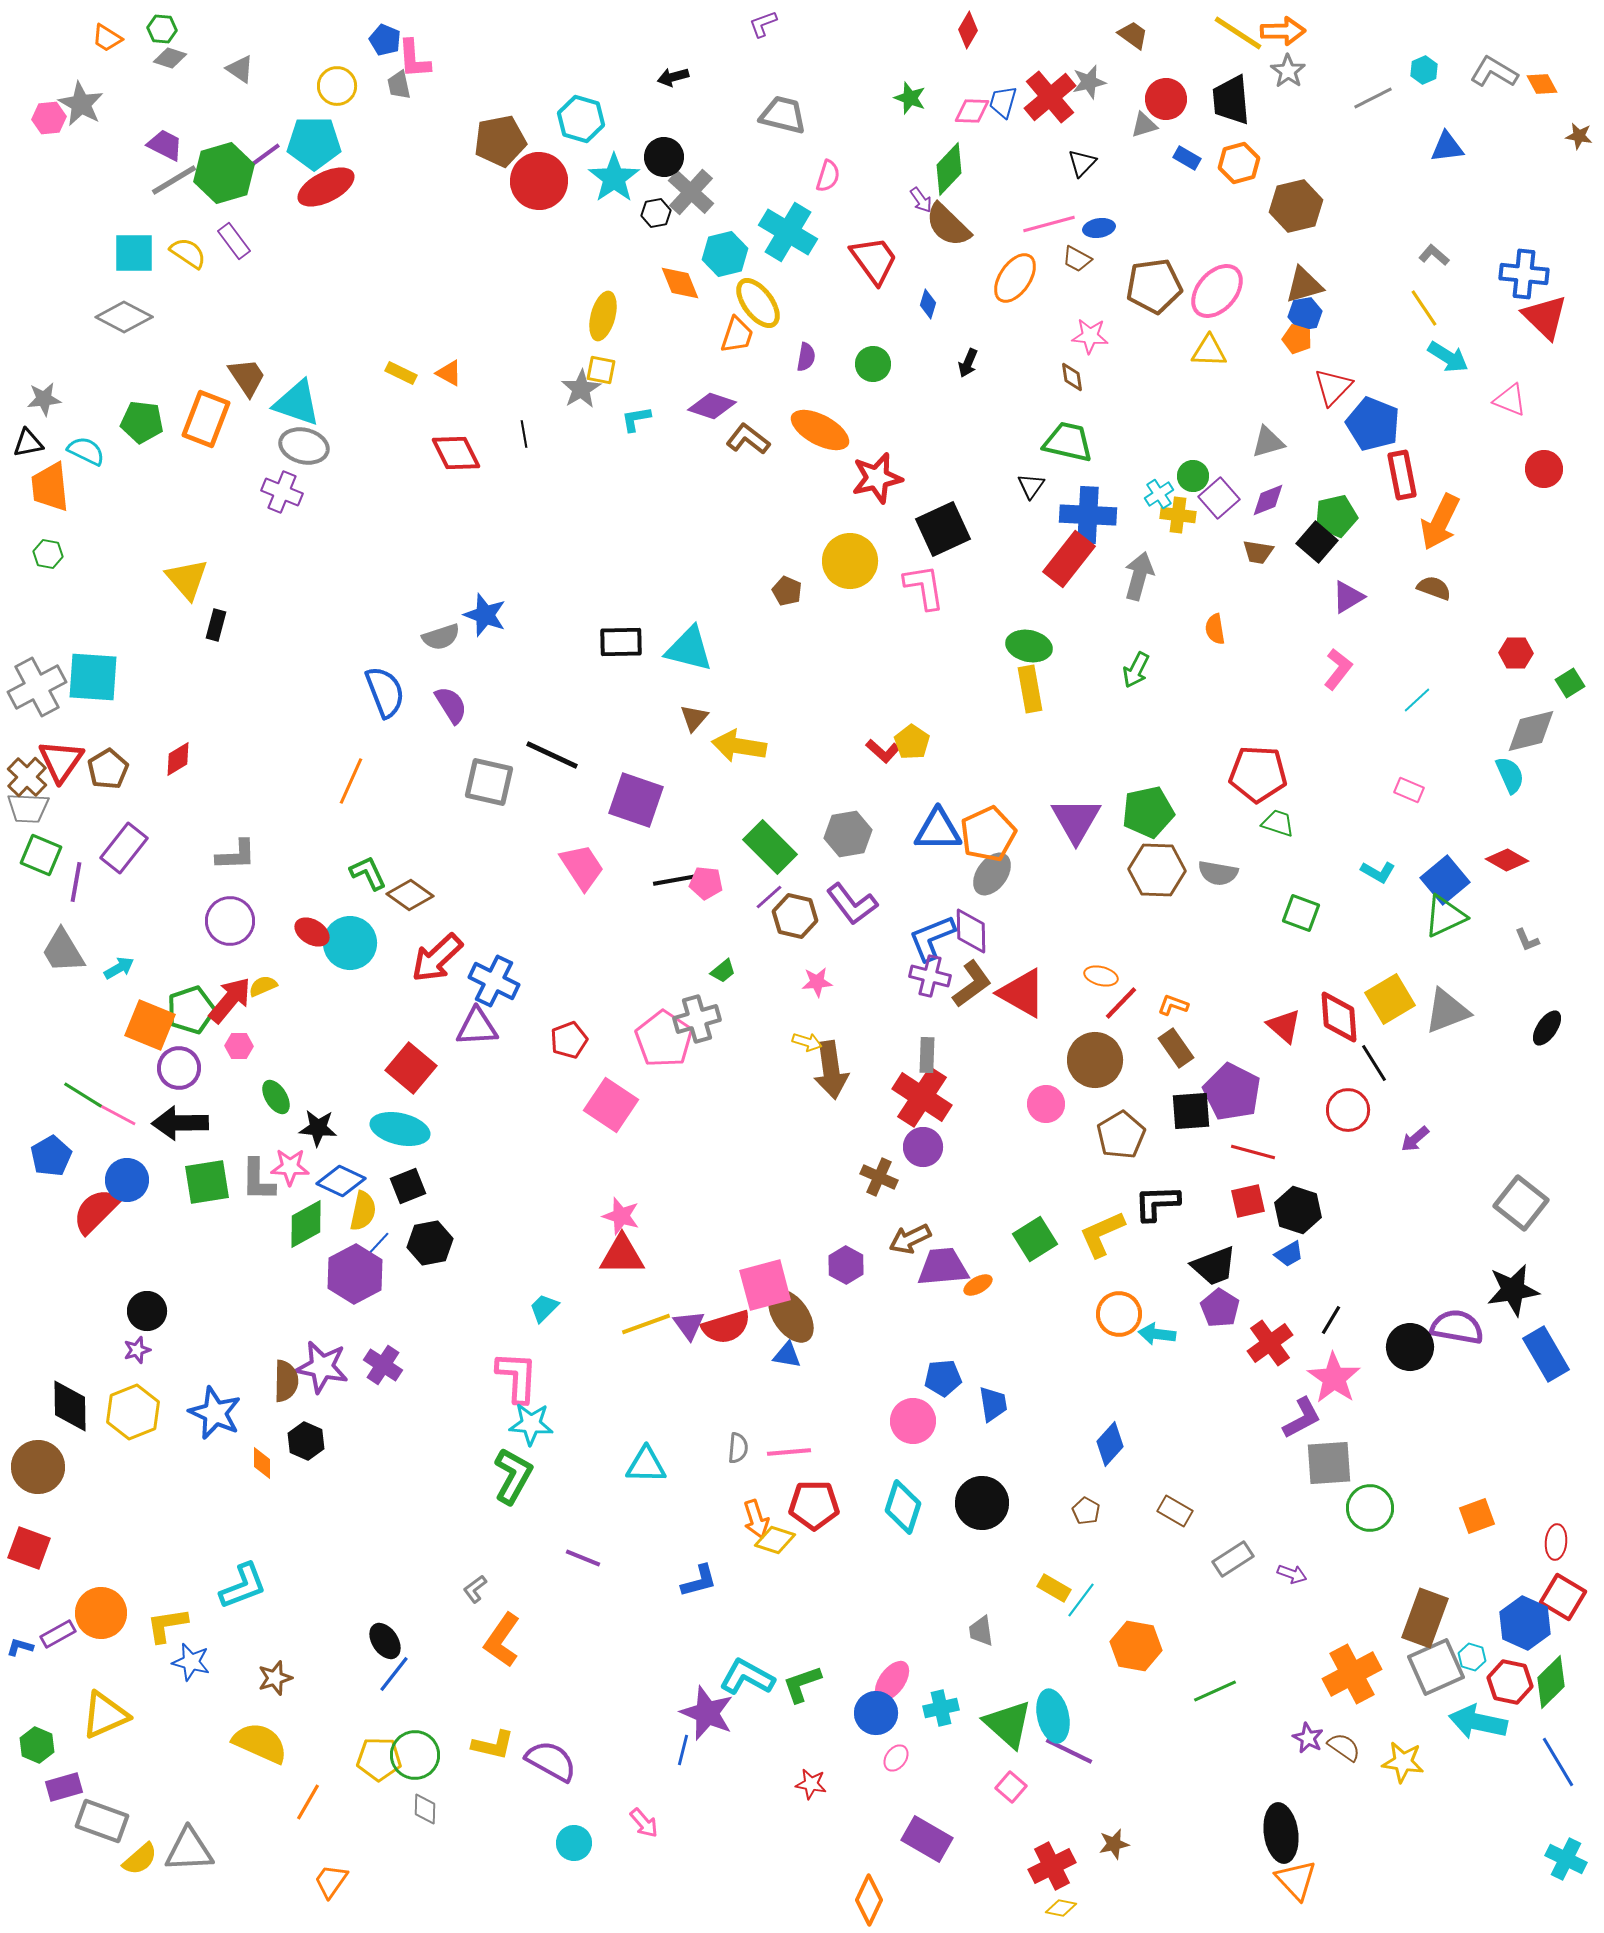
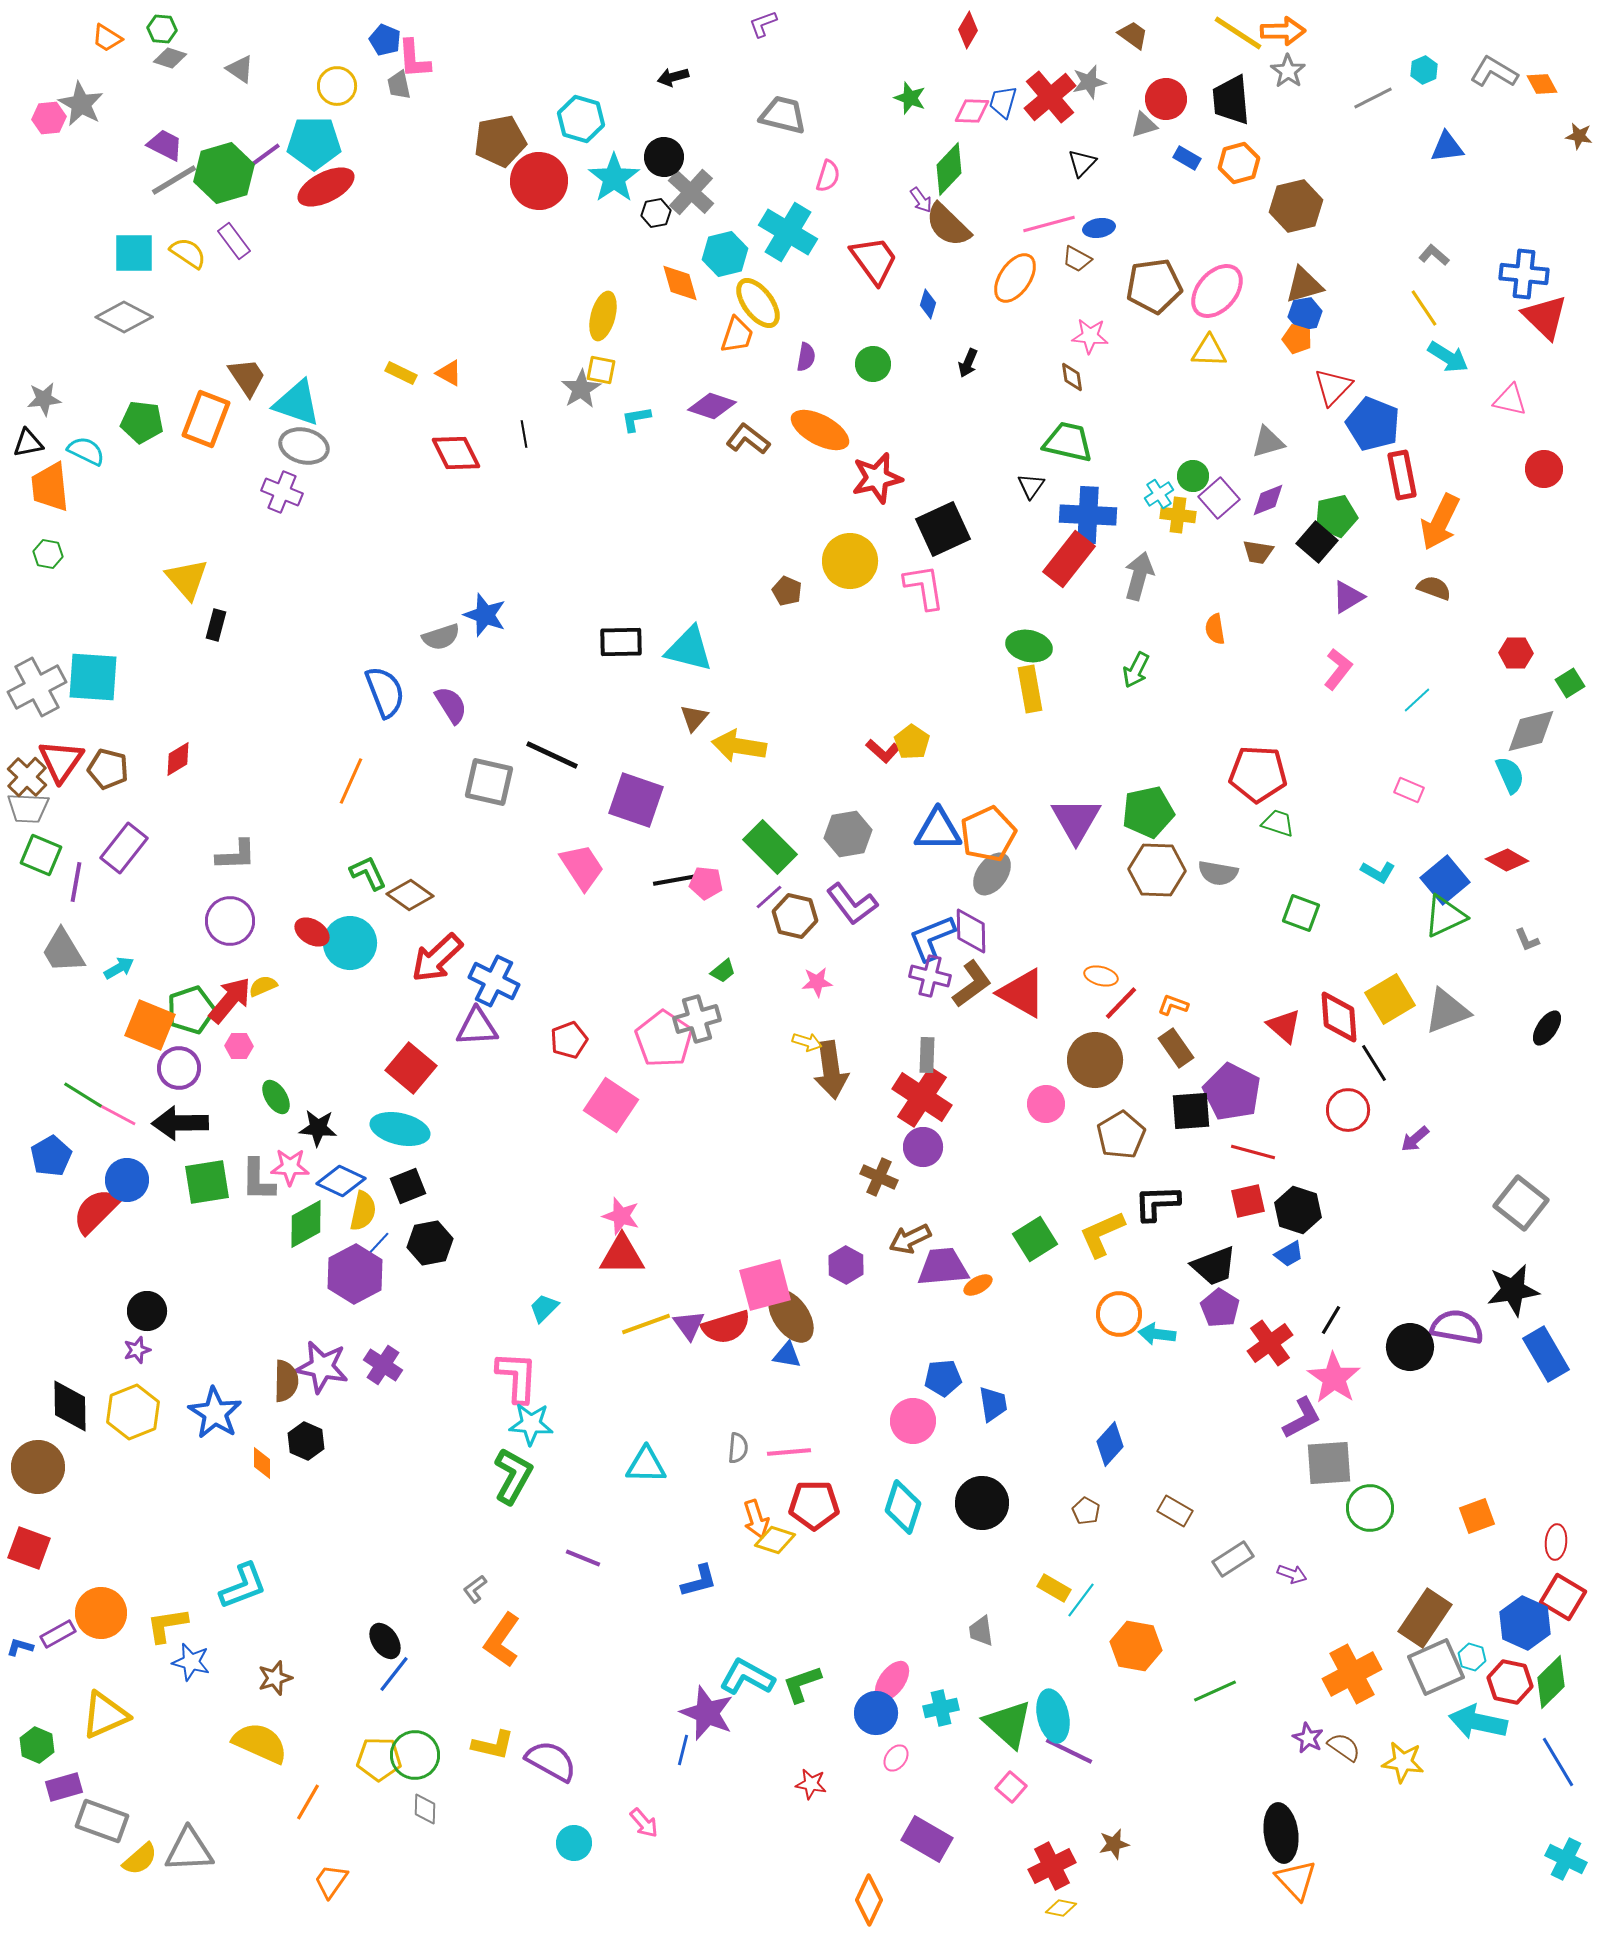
orange diamond at (680, 283): rotated 6 degrees clockwise
pink triangle at (1510, 400): rotated 9 degrees counterclockwise
brown pentagon at (108, 769): rotated 27 degrees counterclockwise
blue star at (215, 1413): rotated 8 degrees clockwise
brown rectangle at (1425, 1618): rotated 14 degrees clockwise
